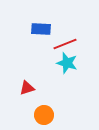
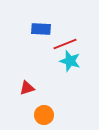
cyan star: moved 3 px right, 2 px up
